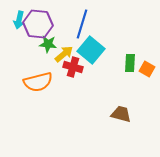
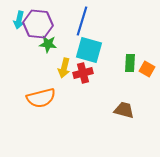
blue line: moved 3 px up
cyan square: moved 2 px left; rotated 24 degrees counterclockwise
yellow arrow: moved 14 px down; rotated 144 degrees clockwise
red cross: moved 10 px right, 6 px down; rotated 30 degrees counterclockwise
orange semicircle: moved 3 px right, 16 px down
brown trapezoid: moved 3 px right, 4 px up
